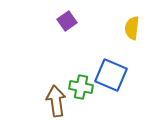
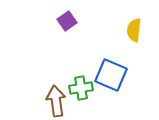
yellow semicircle: moved 2 px right, 2 px down
green cross: moved 1 px down; rotated 20 degrees counterclockwise
